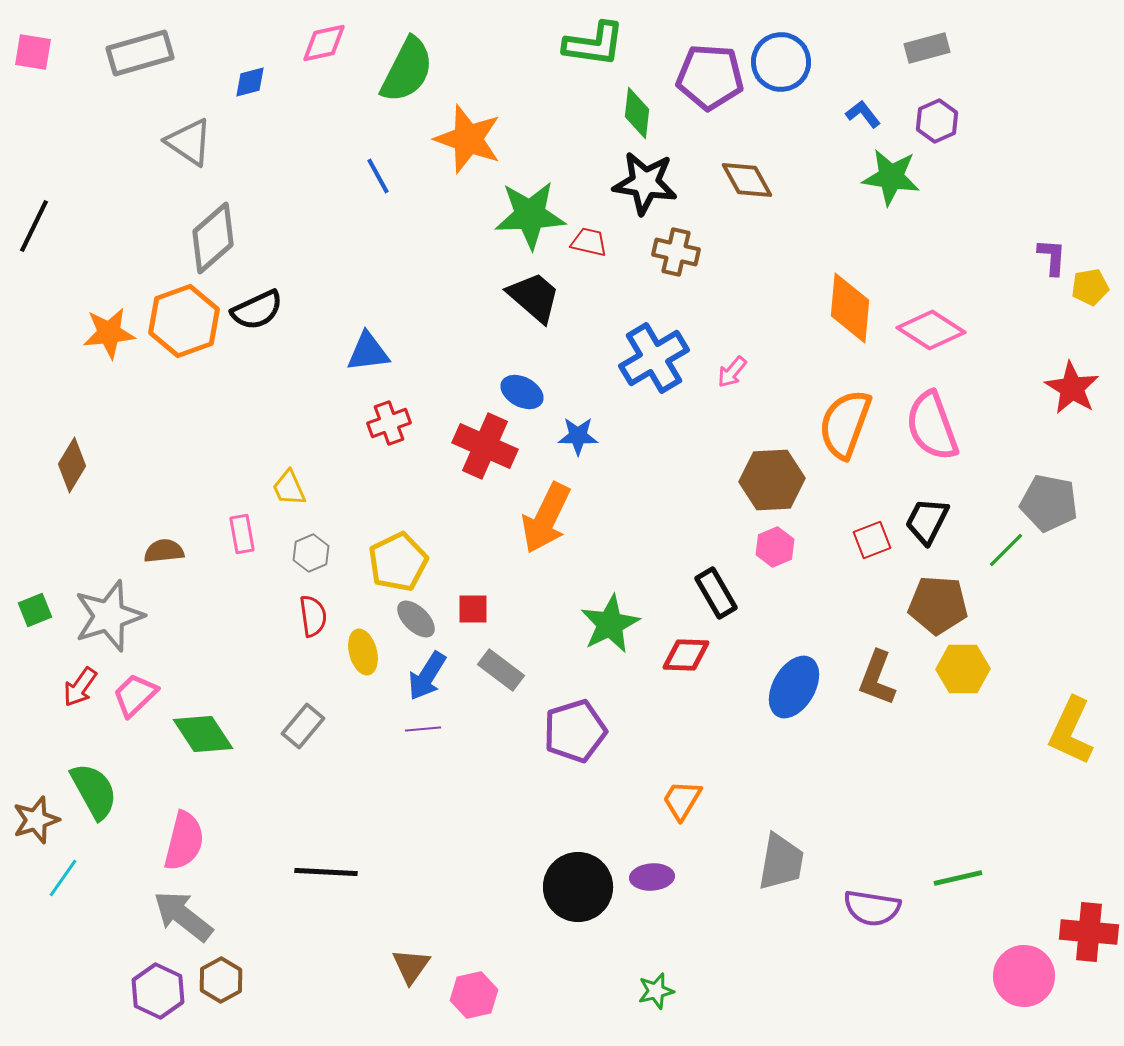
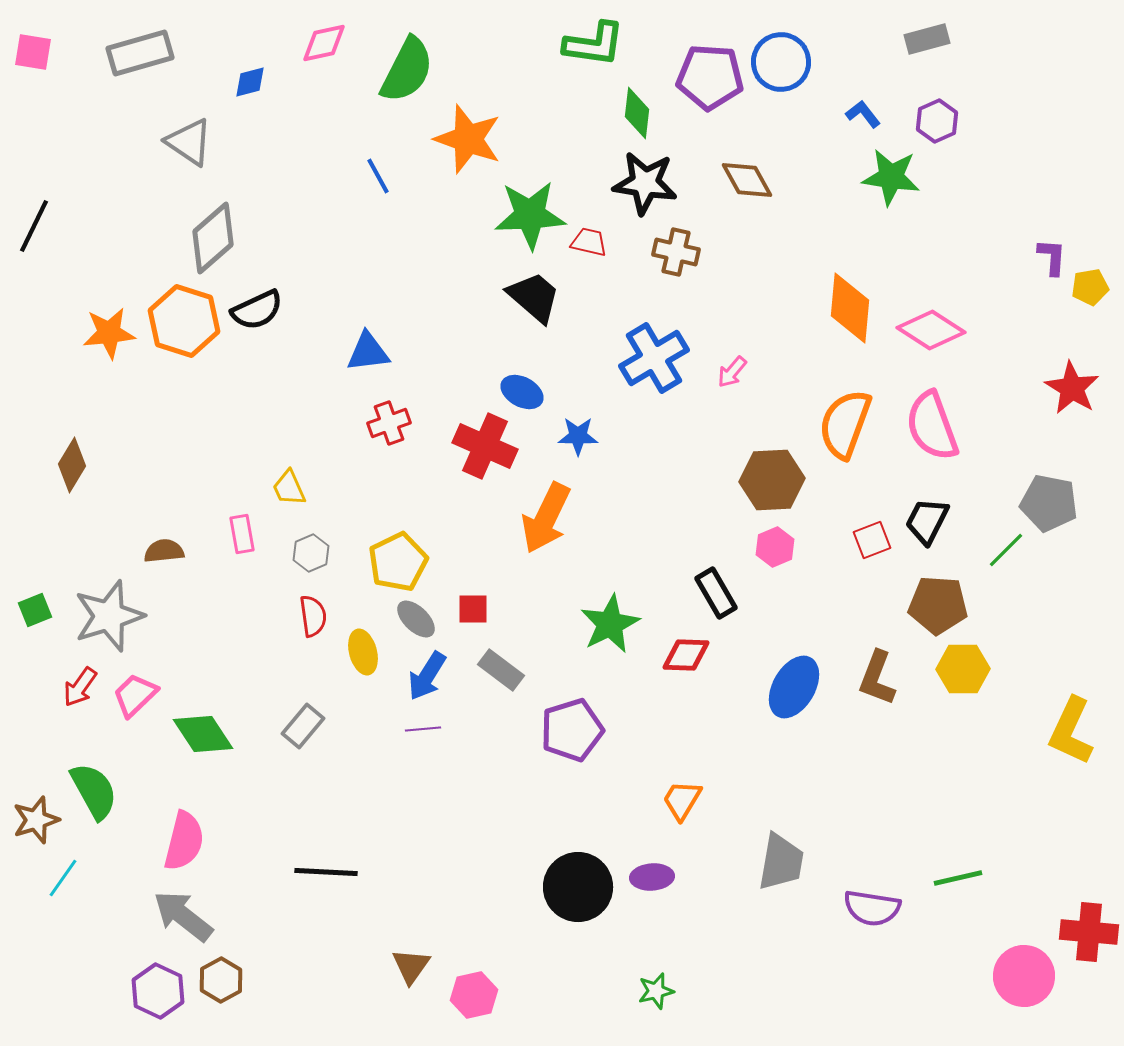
gray rectangle at (927, 48): moved 9 px up
orange hexagon at (184, 321): rotated 22 degrees counterclockwise
purple pentagon at (575, 731): moved 3 px left, 1 px up
